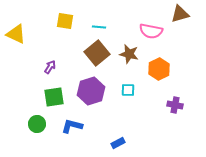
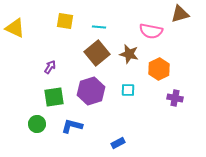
yellow triangle: moved 1 px left, 6 px up
purple cross: moved 7 px up
